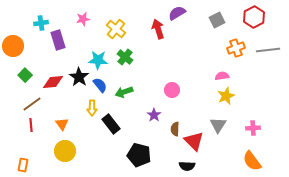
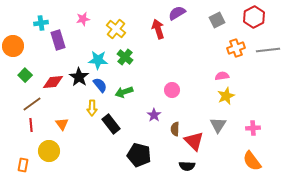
yellow circle: moved 16 px left
